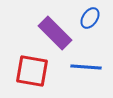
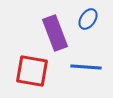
blue ellipse: moved 2 px left, 1 px down
purple rectangle: rotated 24 degrees clockwise
